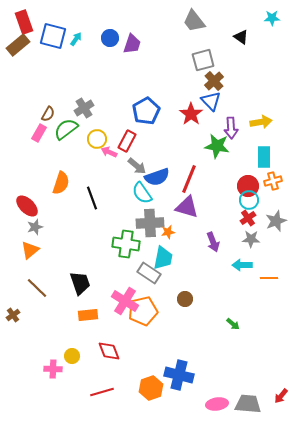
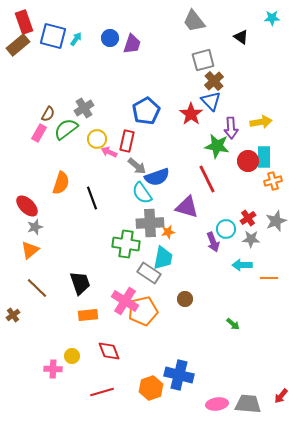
red rectangle at (127, 141): rotated 15 degrees counterclockwise
red line at (189, 179): moved 18 px right; rotated 48 degrees counterclockwise
red circle at (248, 186): moved 25 px up
cyan circle at (249, 200): moved 23 px left, 29 px down
